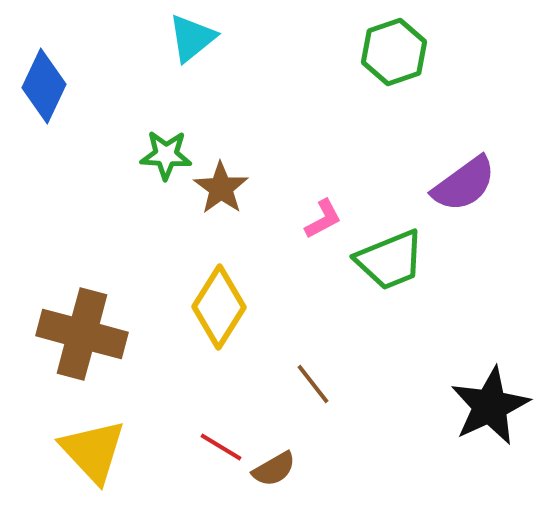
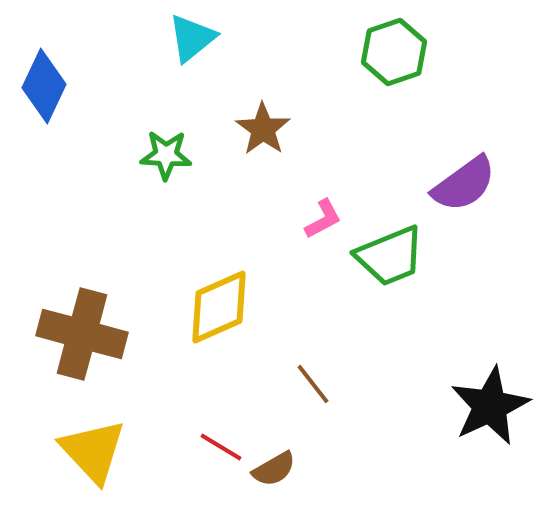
brown star: moved 42 px right, 59 px up
green trapezoid: moved 4 px up
yellow diamond: rotated 34 degrees clockwise
